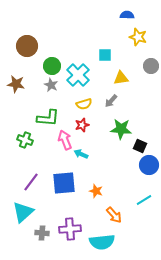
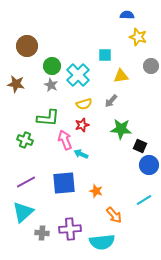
yellow triangle: moved 2 px up
purple line: moved 5 px left; rotated 24 degrees clockwise
